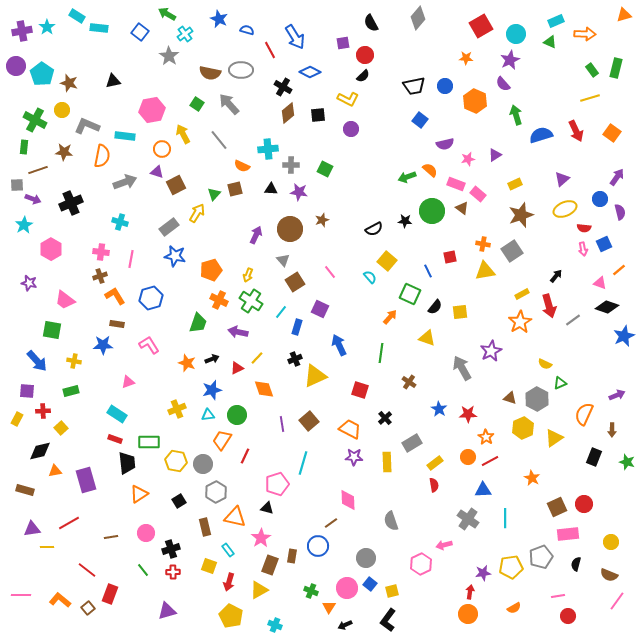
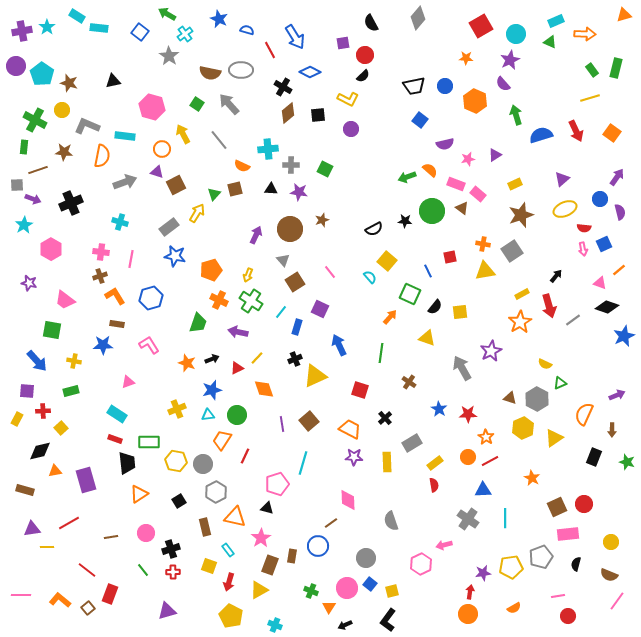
pink hexagon at (152, 110): moved 3 px up; rotated 25 degrees clockwise
